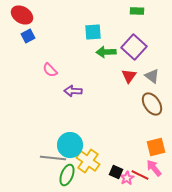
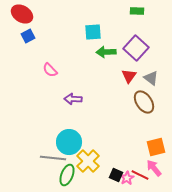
red ellipse: moved 1 px up
purple square: moved 2 px right, 1 px down
gray triangle: moved 1 px left, 2 px down
purple arrow: moved 8 px down
brown ellipse: moved 8 px left, 2 px up
cyan circle: moved 1 px left, 3 px up
yellow cross: rotated 10 degrees clockwise
black square: moved 3 px down
